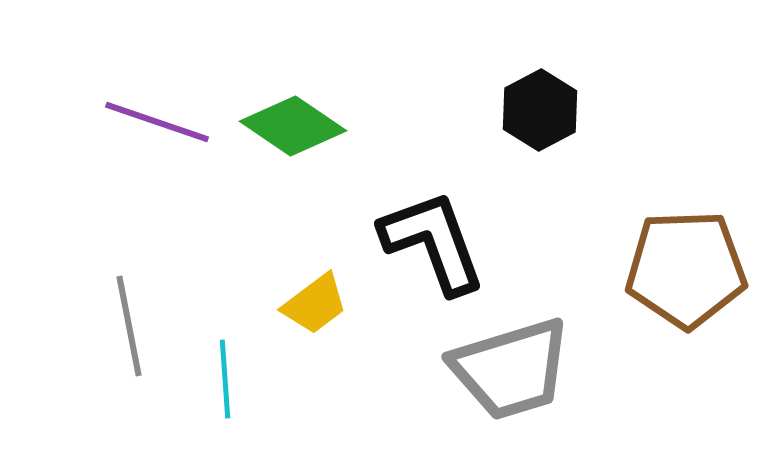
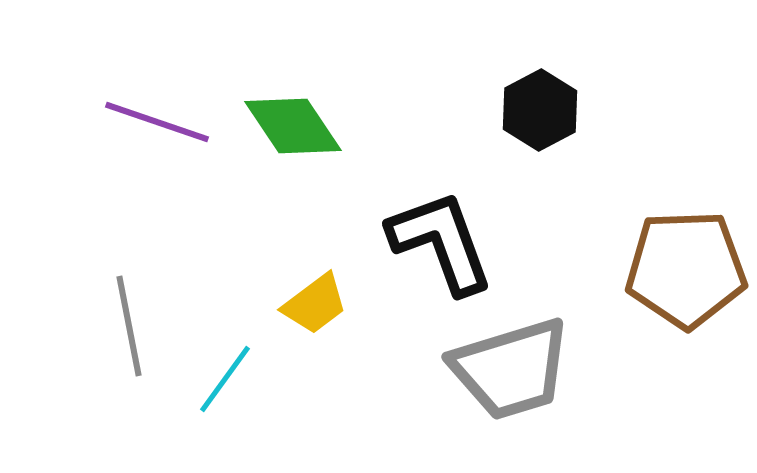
green diamond: rotated 22 degrees clockwise
black L-shape: moved 8 px right
cyan line: rotated 40 degrees clockwise
